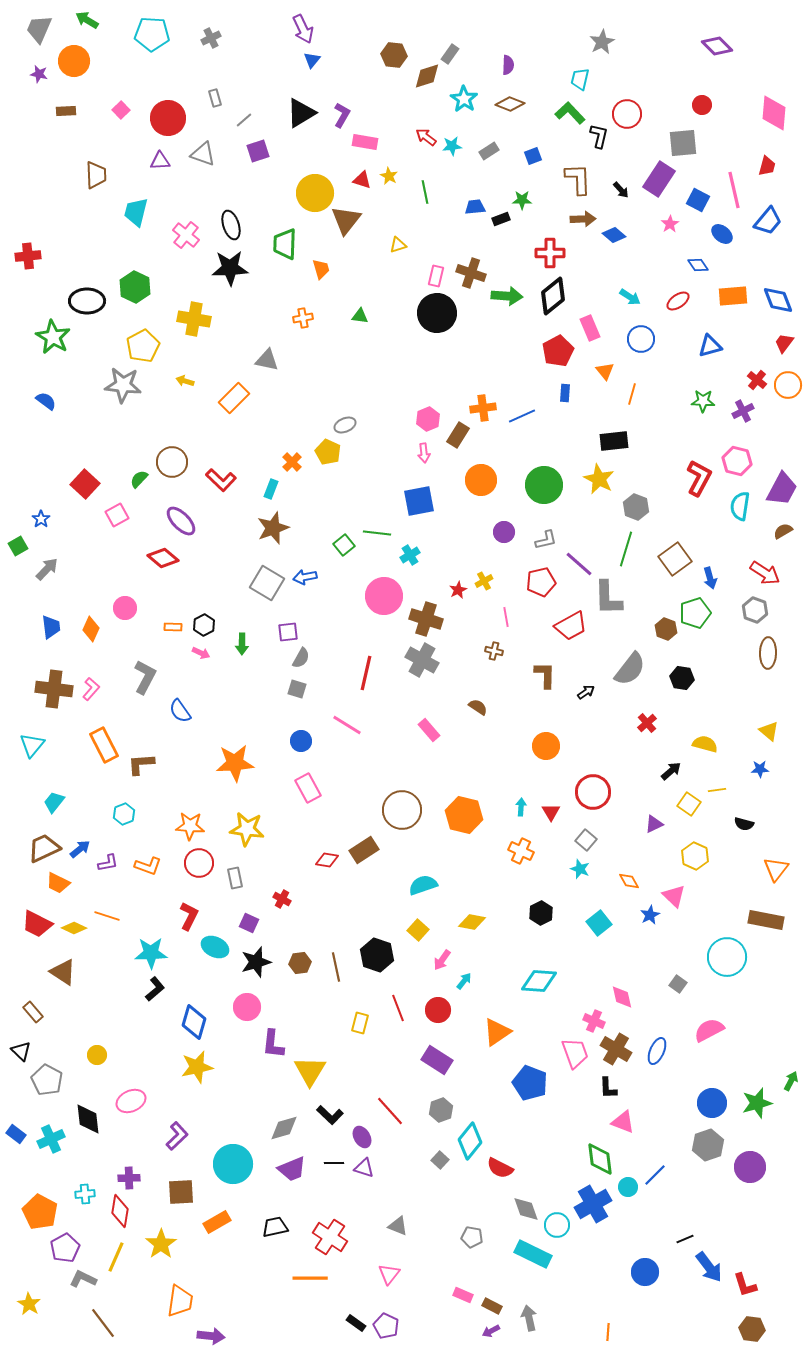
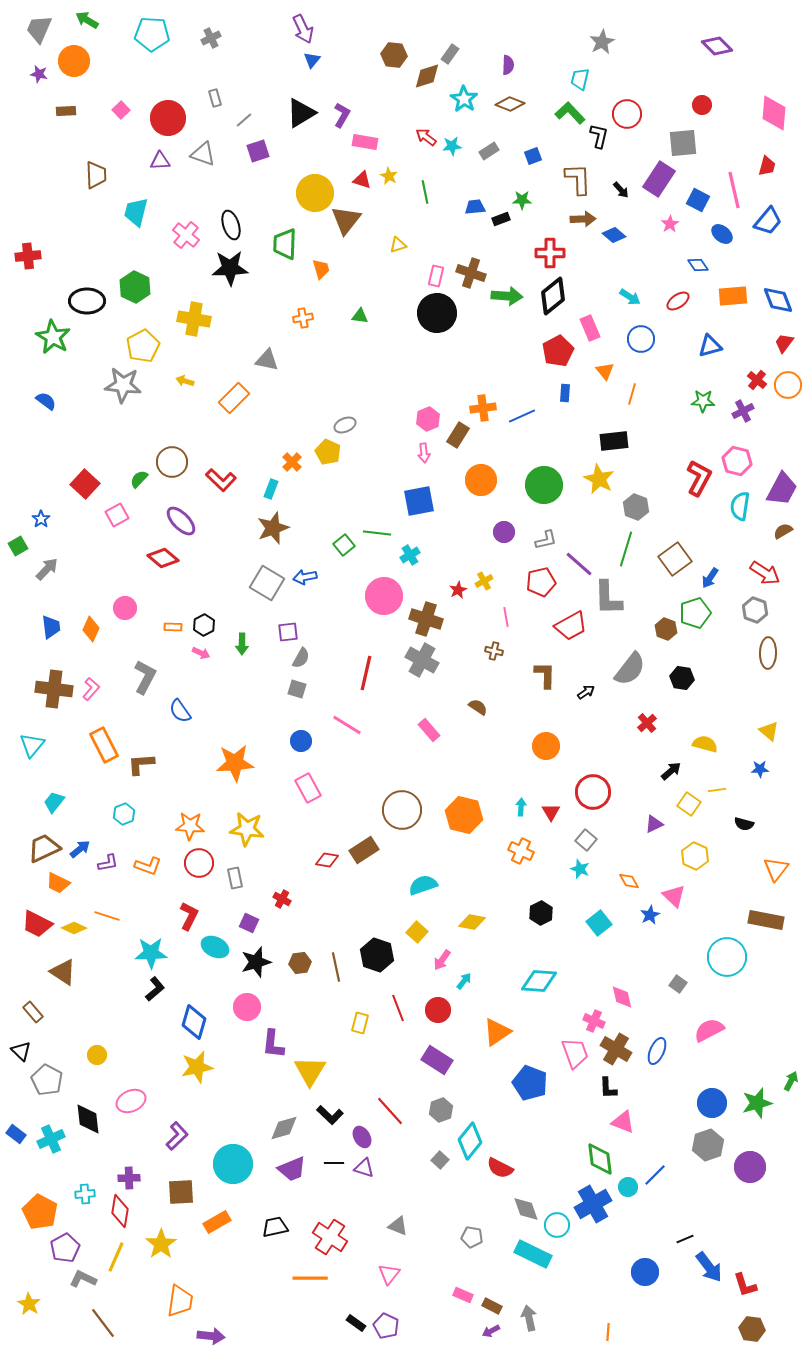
blue arrow at (710, 578): rotated 50 degrees clockwise
yellow square at (418, 930): moved 1 px left, 2 px down
